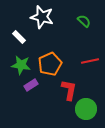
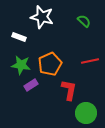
white rectangle: rotated 24 degrees counterclockwise
green circle: moved 4 px down
